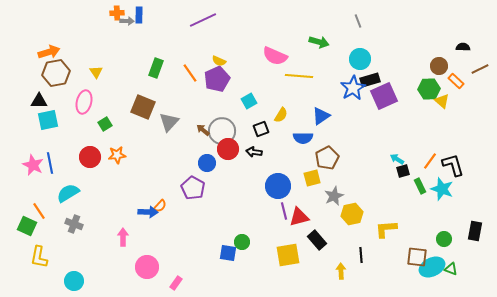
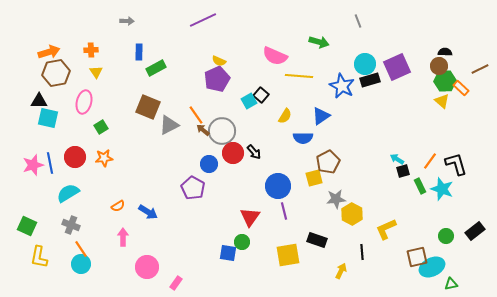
orange cross at (117, 13): moved 26 px left, 37 px down
blue rectangle at (139, 15): moved 37 px down
black semicircle at (463, 47): moved 18 px left, 5 px down
cyan circle at (360, 59): moved 5 px right, 5 px down
green rectangle at (156, 68): rotated 42 degrees clockwise
orange line at (190, 73): moved 6 px right, 42 px down
orange rectangle at (456, 81): moved 5 px right, 7 px down
blue star at (353, 88): moved 11 px left, 2 px up; rotated 15 degrees counterclockwise
green hexagon at (429, 89): moved 16 px right, 8 px up
purple square at (384, 96): moved 13 px right, 29 px up
brown square at (143, 107): moved 5 px right
yellow semicircle at (281, 115): moved 4 px right, 1 px down
cyan square at (48, 120): moved 2 px up; rotated 25 degrees clockwise
gray triangle at (169, 122): moved 3 px down; rotated 20 degrees clockwise
green square at (105, 124): moved 4 px left, 3 px down
black square at (261, 129): moved 34 px up; rotated 28 degrees counterclockwise
red circle at (228, 149): moved 5 px right, 4 px down
black arrow at (254, 152): rotated 140 degrees counterclockwise
orange star at (117, 155): moved 13 px left, 3 px down
red circle at (90, 157): moved 15 px left
brown pentagon at (327, 158): moved 1 px right, 4 px down
blue circle at (207, 163): moved 2 px right, 1 px down
pink star at (33, 165): rotated 30 degrees clockwise
black L-shape at (453, 165): moved 3 px right, 1 px up
yellow square at (312, 178): moved 2 px right
gray star at (334, 196): moved 2 px right, 3 px down; rotated 18 degrees clockwise
orange semicircle at (160, 206): moved 42 px left; rotated 16 degrees clockwise
orange line at (39, 211): moved 42 px right, 38 px down
blue arrow at (148, 212): rotated 30 degrees clockwise
yellow hexagon at (352, 214): rotated 20 degrees counterclockwise
red triangle at (299, 217): moved 49 px left; rotated 40 degrees counterclockwise
gray cross at (74, 224): moved 3 px left, 1 px down
yellow L-shape at (386, 229): rotated 20 degrees counterclockwise
black rectangle at (475, 231): rotated 42 degrees clockwise
green circle at (444, 239): moved 2 px right, 3 px up
black rectangle at (317, 240): rotated 30 degrees counterclockwise
black line at (361, 255): moved 1 px right, 3 px up
brown square at (417, 257): rotated 20 degrees counterclockwise
green triangle at (451, 269): moved 15 px down; rotated 32 degrees counterclockwise
yellow arrow at (341, 271): rotated 28 degrees clockwise
cyan circle at (74, 281): moved 7 px right, 17 px up
